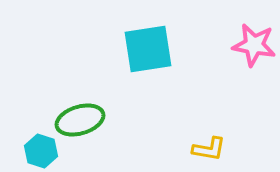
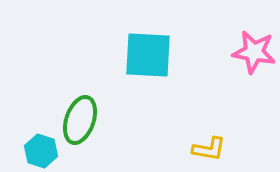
pink star: moved 7 px down
cyan square: moved 6 px down; rotated 12 degrees clockwise
green ellipse: rotated 54 degrees counterclockwise
